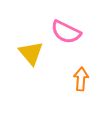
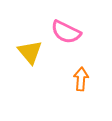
yellow triangle: moved 1 px left, 1 px up
